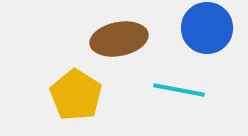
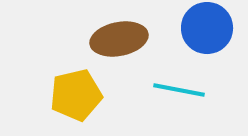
yellow pentagon: rotated 27 degrees clockwise
